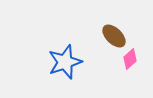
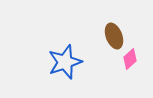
brown ellipse: rotated 25 degrees clockwise
